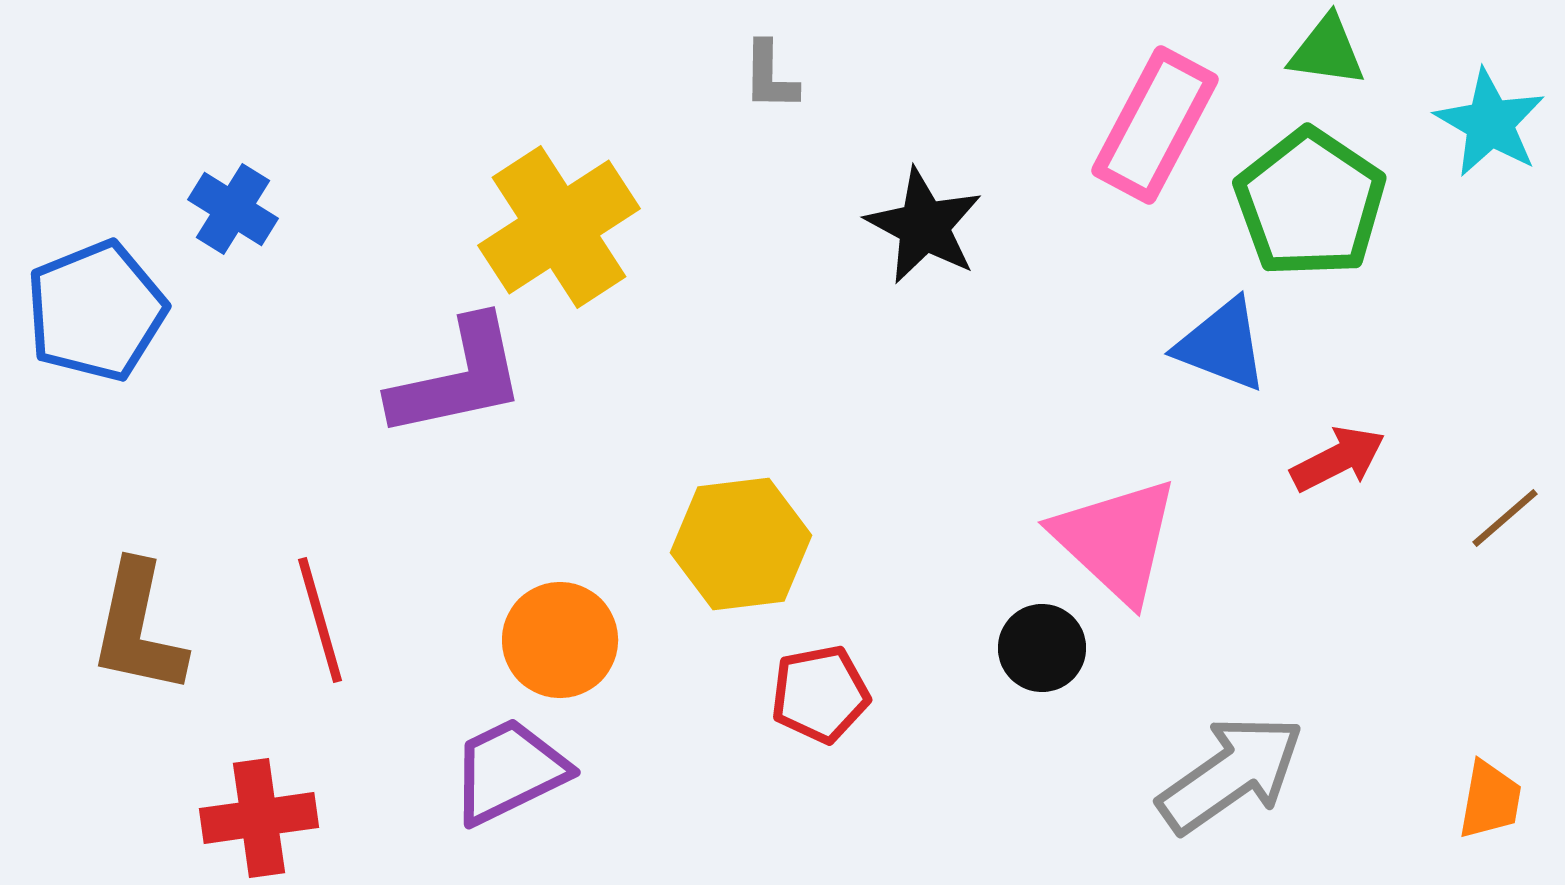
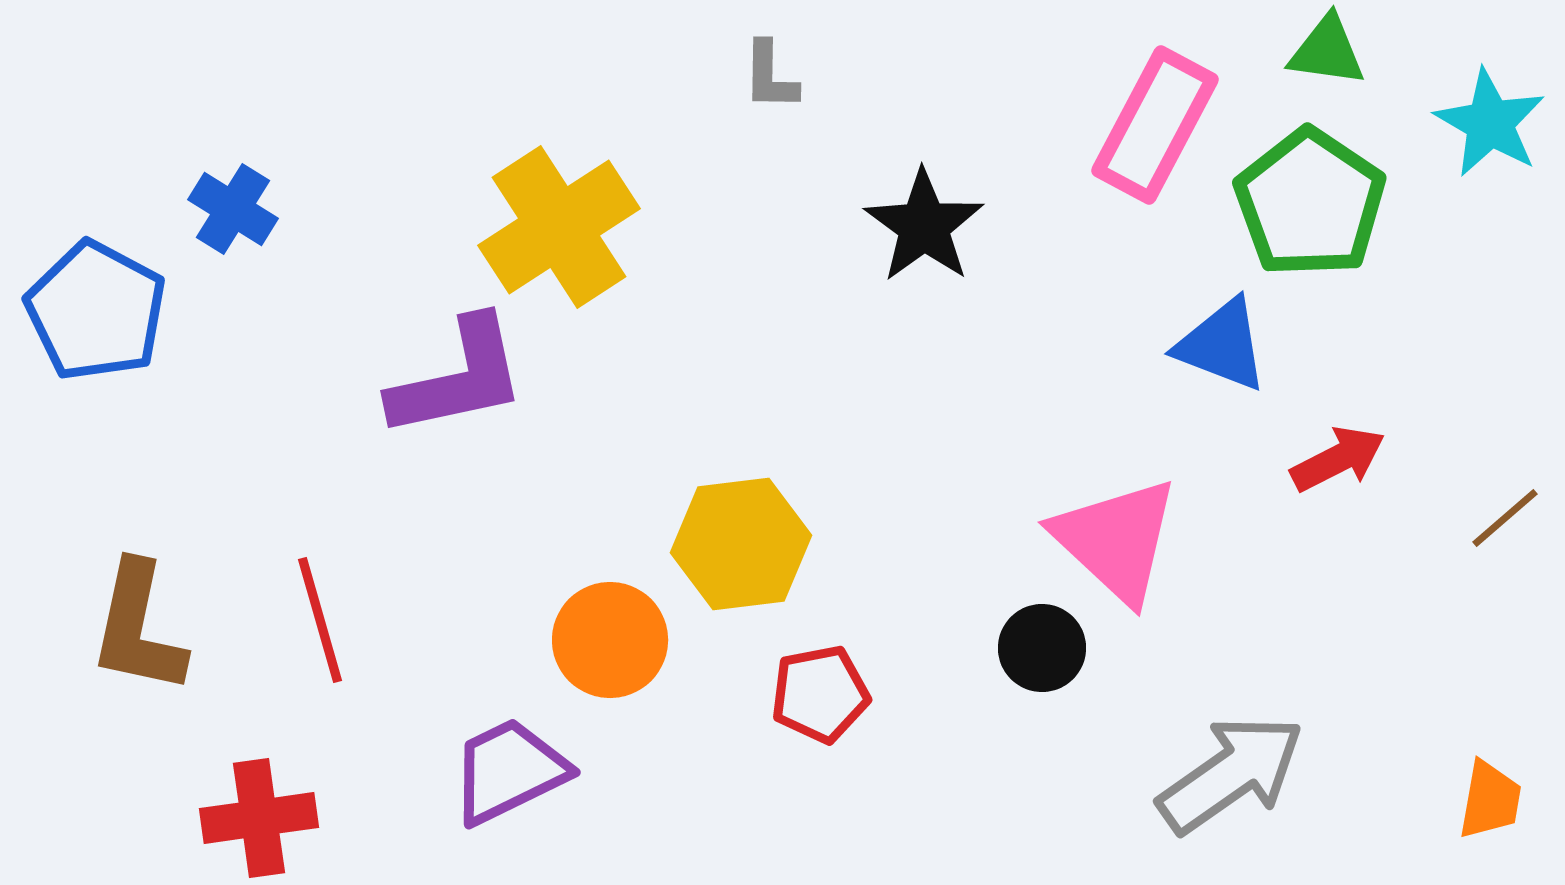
black star: rotated 8 degrees clockwise
blue pentagon: rotated 22 degrees counterclockwise
orange circle: moved 50 px right
